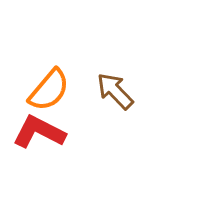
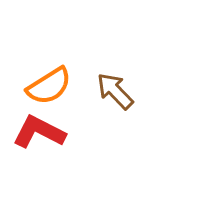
orange semicircle: moved 4 px up; rotated 18 degrees clockwise
